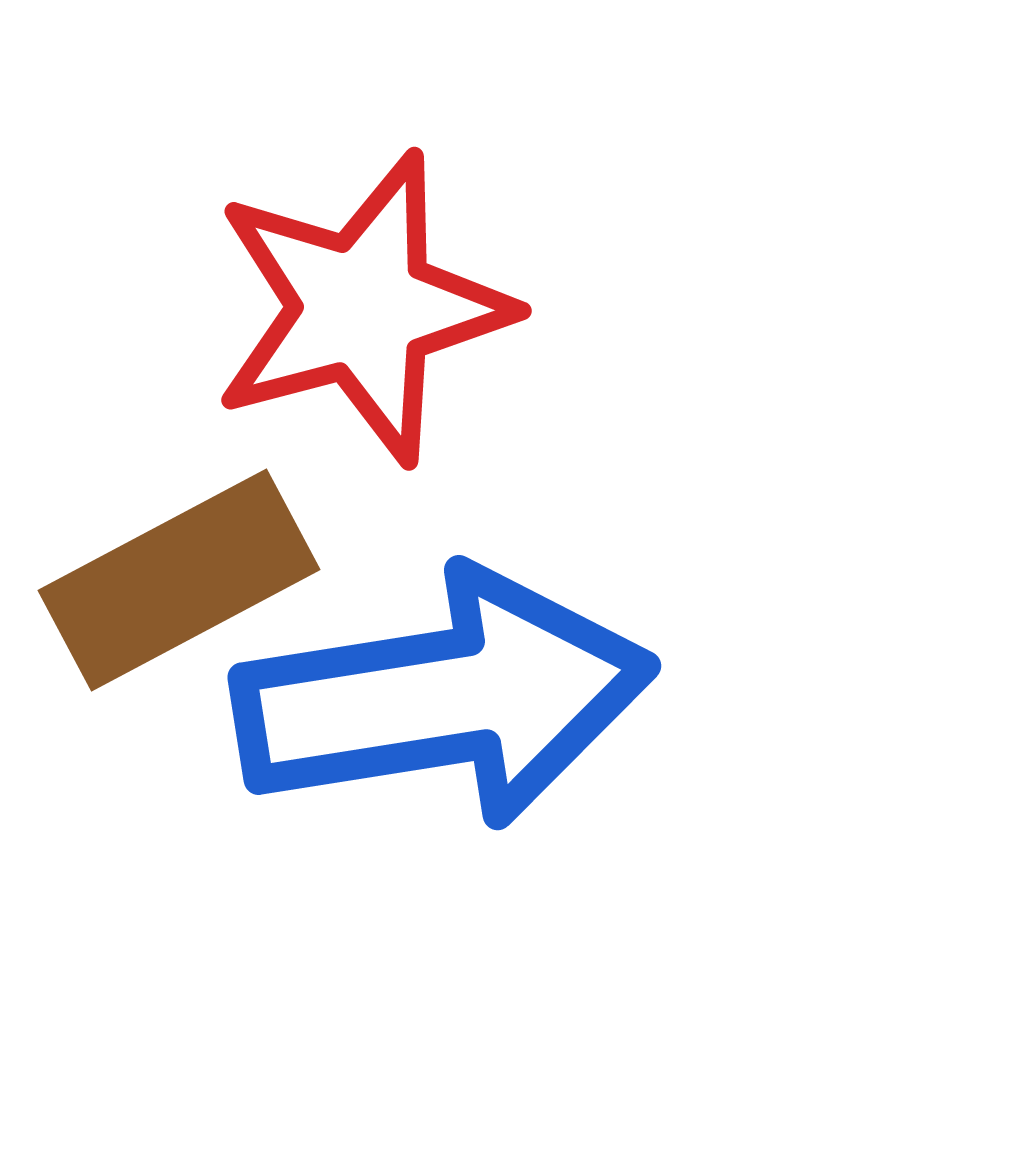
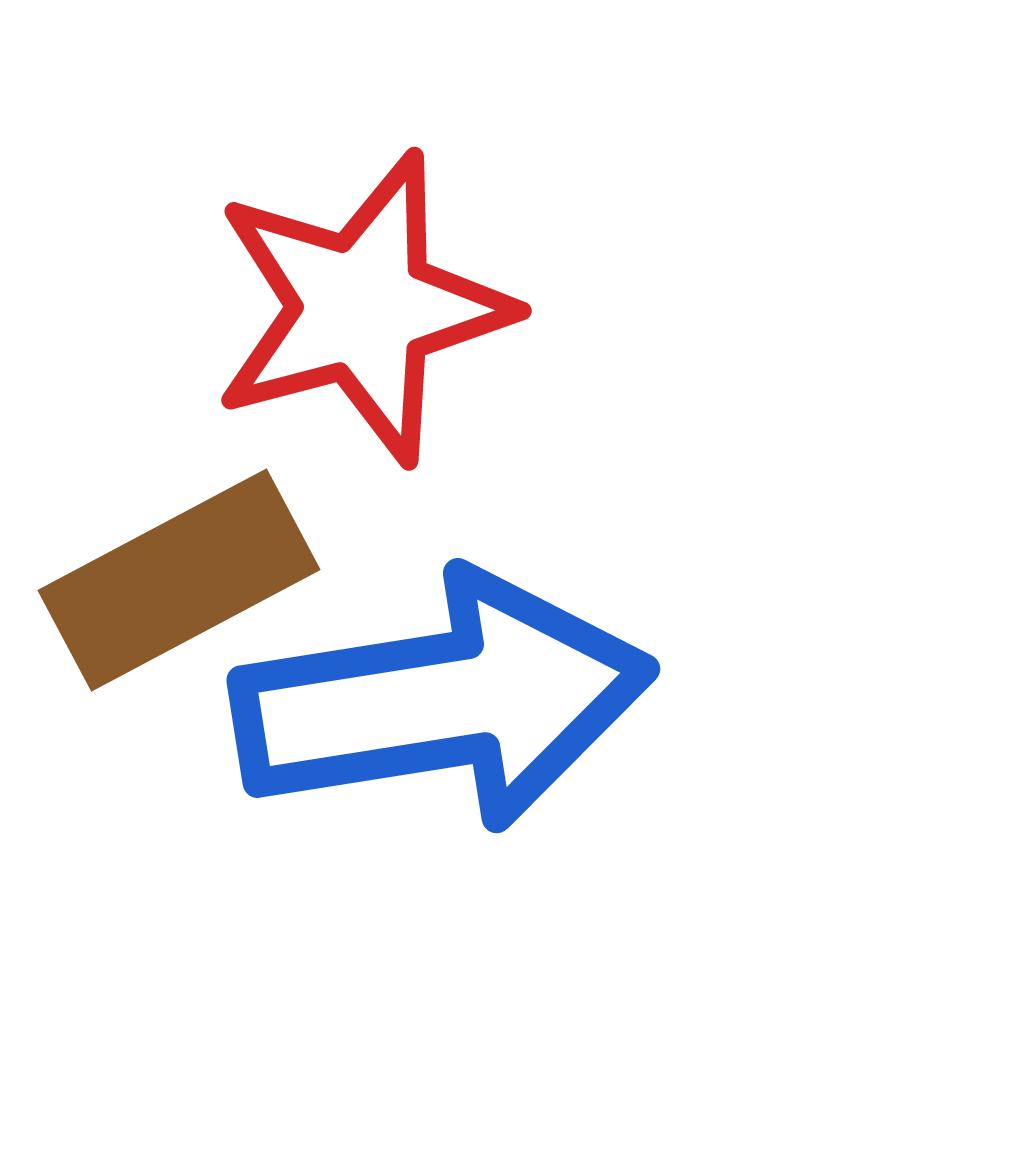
blue arrow: moved 1 px left, 3 px down
